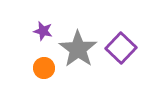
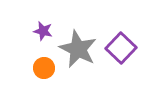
gray star: rotated 9 degrees counterclockwise
